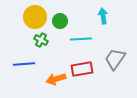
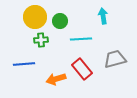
green cross: rotated 32 degrees counterclockwise
gray trapezoid: rotated 40 degrees clockwise
red rectangle: rotated 60 degrees clockwise
